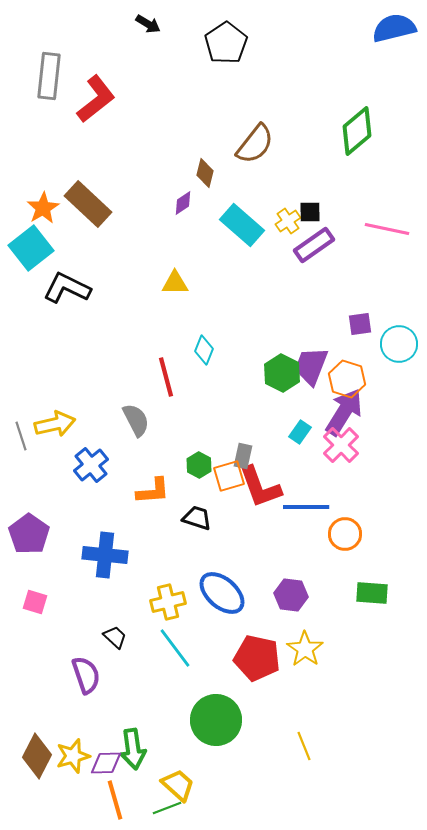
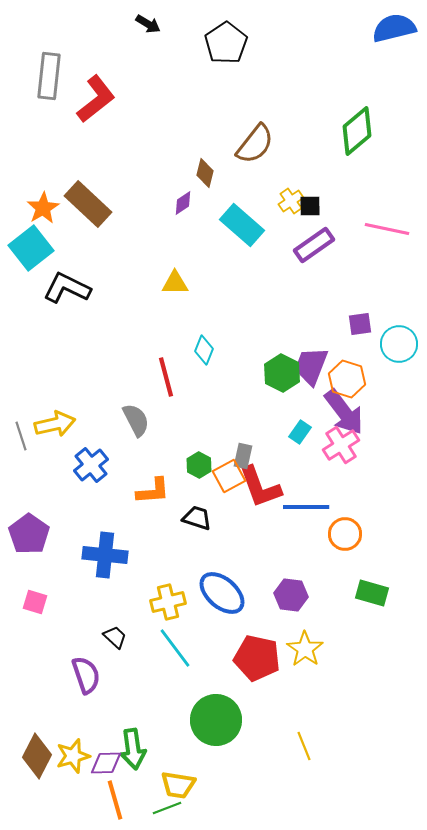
black square at (310, 212): moved 6 px up
yellow cross at (288, 221): moved 3 px right, 20 px up
purple arrow at (344, 412): rotated 111 degrees clockwise
pink cross at (341, 445): rotated 12 degrees clockwise
orange square at (229, 476): rotated 12 degrees counterclockwise
green rectangle at (372, 593): rotated 12 degrees clockwise
yellow trapezoid at (178, 785): rotated 147 degrees clockwise
